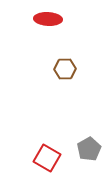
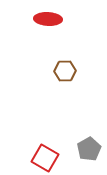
brown hexagon: moved 2 px down
red square: moved 2 px left
